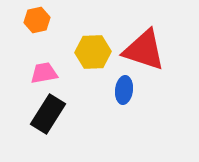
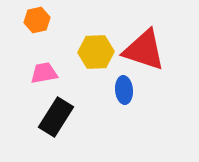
yellow hexagon: moved 3 px right
blue ellipse: rotated 12 degrees counterclockwise
black rectangle: moved 8 px right, 3 px down
